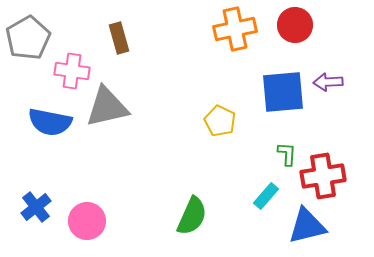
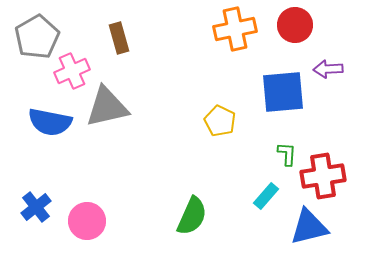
gray pentagon: moved 9 px right, 1 px up
pink cross: rotated 32 degrees counterclockwise
purple arrow: moved 13 px up
blue triangle: moved 2 px right, 1 px down
